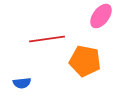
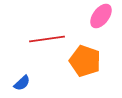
orange pentagon: rotated 8 degrees clockwise
blue semicircle: rotated 36 degrees counterclockwise
